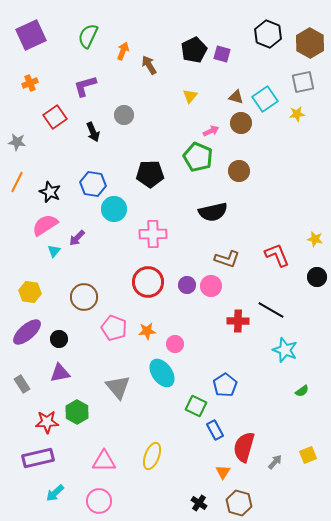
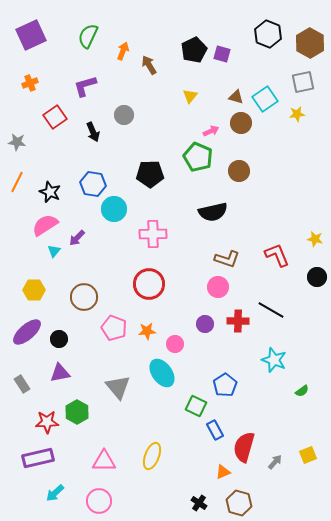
red circle at (148, 282): moved 1 px right, 2 px down
purple circle at (187, 285): moved 18 px right, 39 px down
pink circle at (211, 286): moved 7 px right, 1 px down
yellow hexagon at (30, 292): moved 4 px right, 2 px up; rotated 10 degrees counterclockwise
cyan star at (285, 350): moved 11 px left, 10 px down
orange triangle at (223, 472): rotated 35 degrees clockwise
